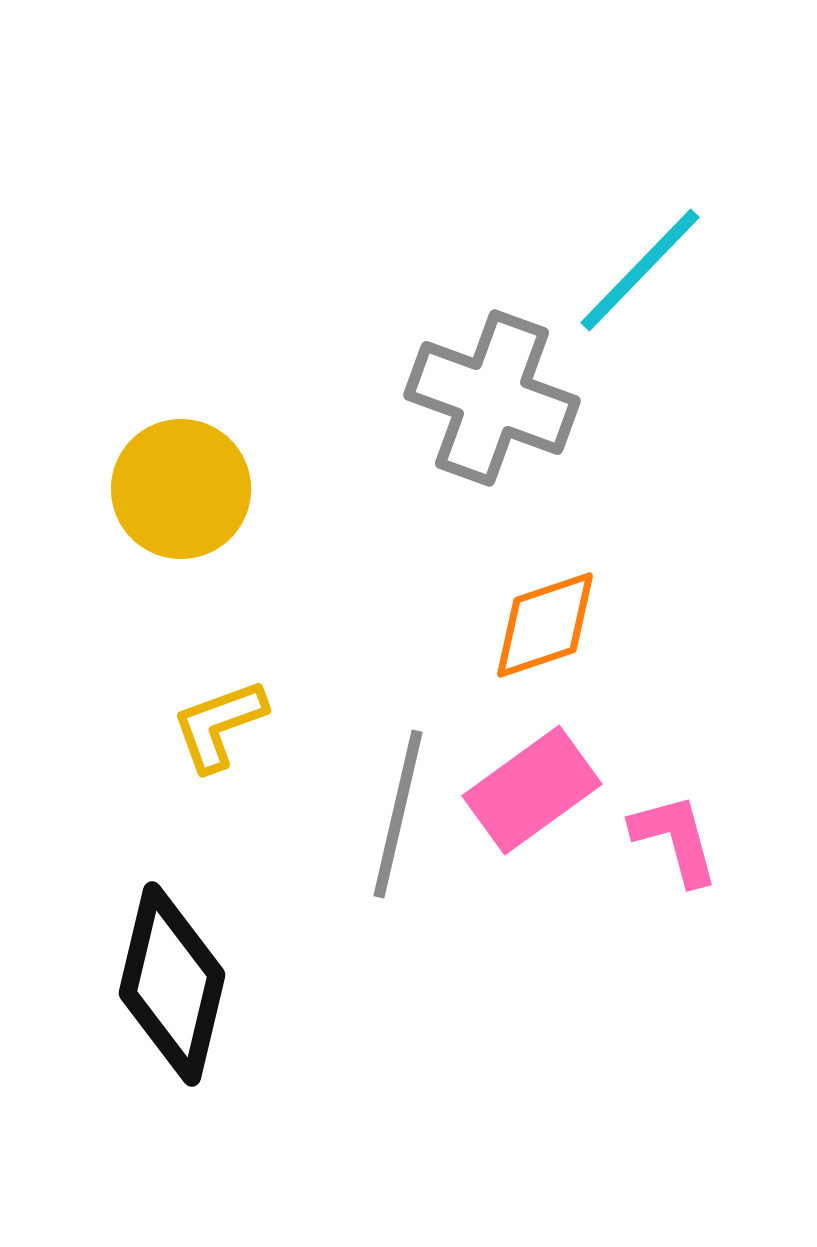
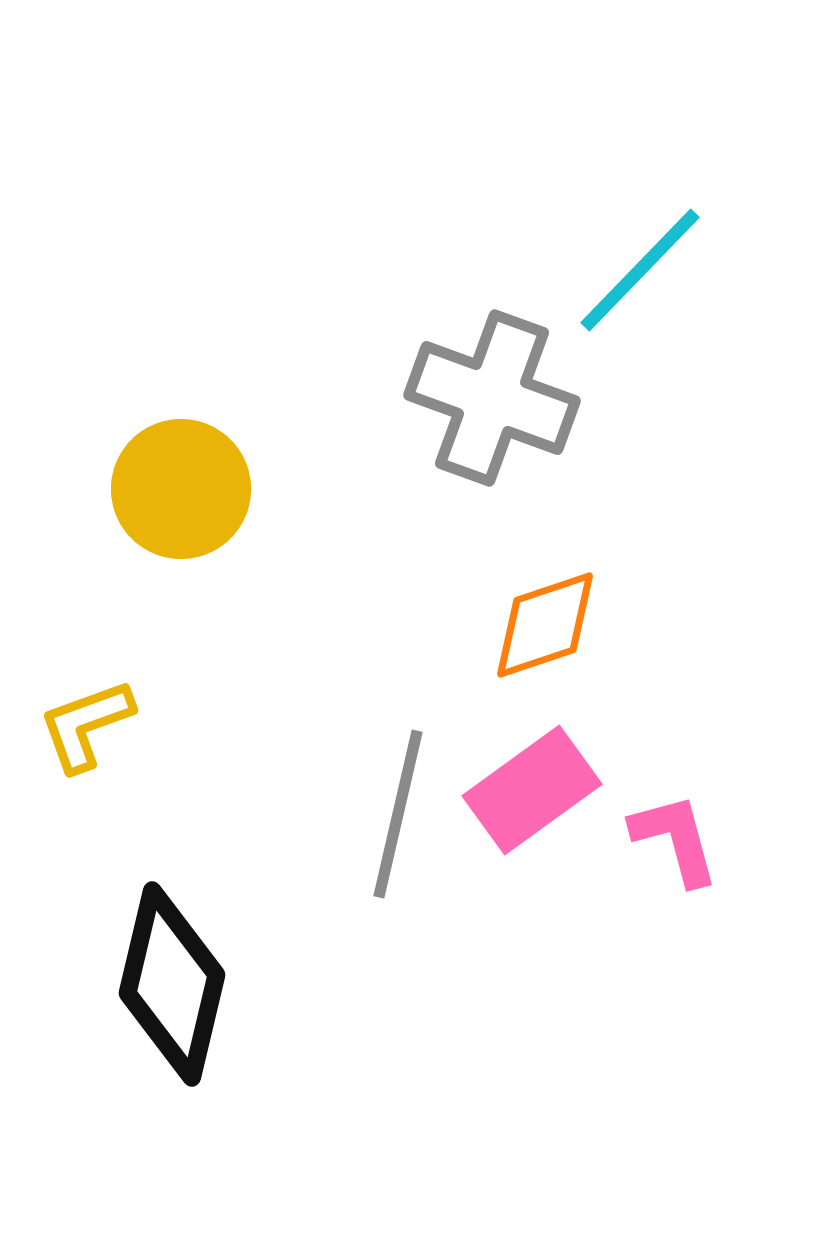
yellow L-shape: moved 133 px left
